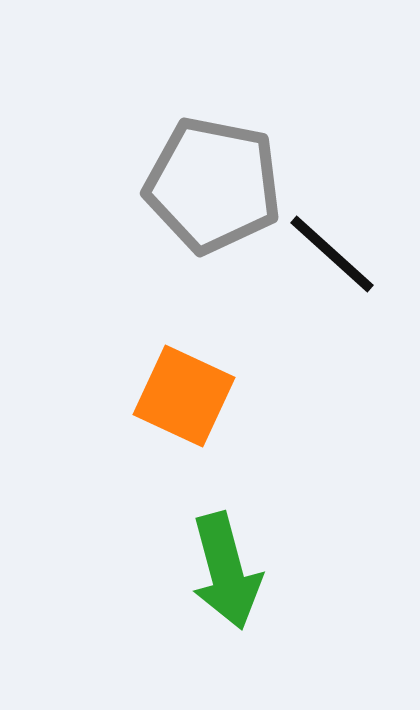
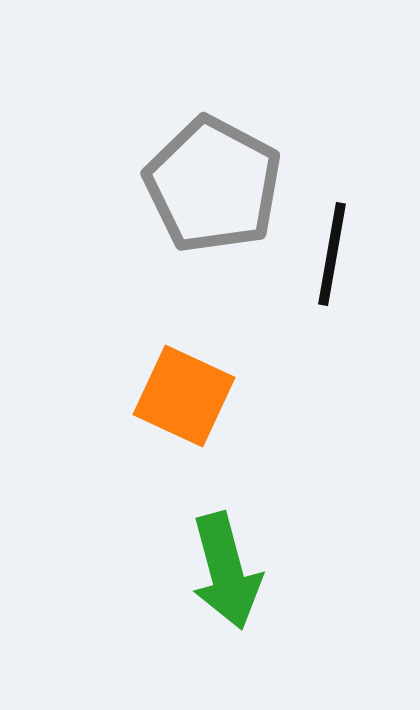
gray pentagon: rotated 17 degrees clockwise
black line: rotated 58 degrees clockwise
